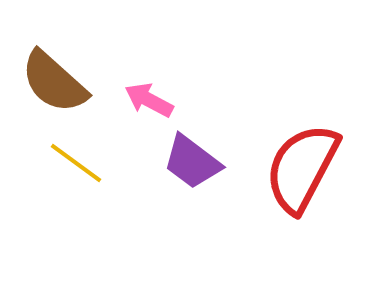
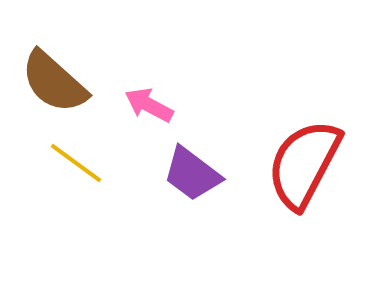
pink arrow: moved 5 px down
purple trapezoid: moved 12 px down
red semicircle: moved 2 px right, 4 px up
